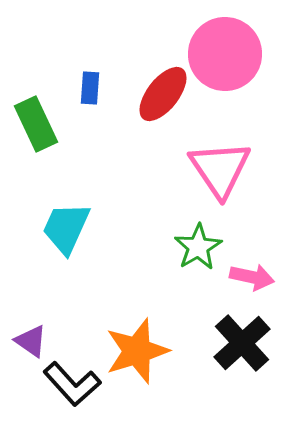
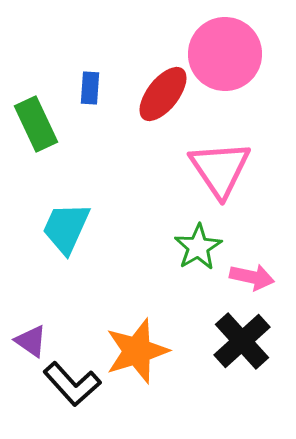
black cross: moved 2 px up
